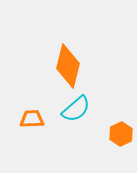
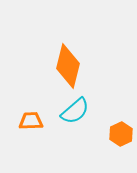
cyan semicircle: moved 1 px left, 2 px down
orange trapezoid: moved 1 px left, 2 px down
